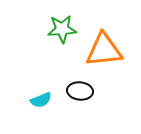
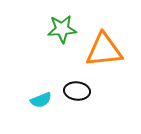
black ellipse: moved 3 px left
